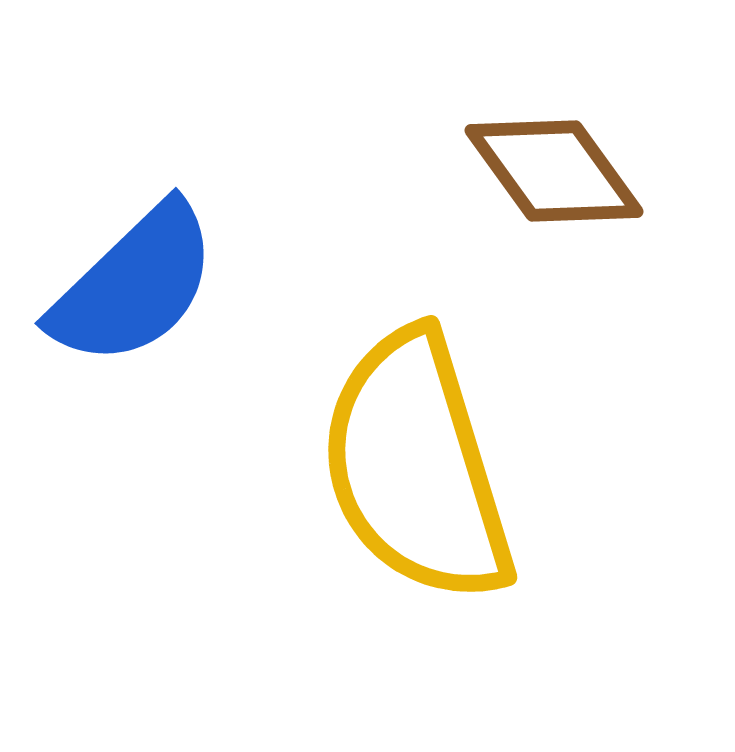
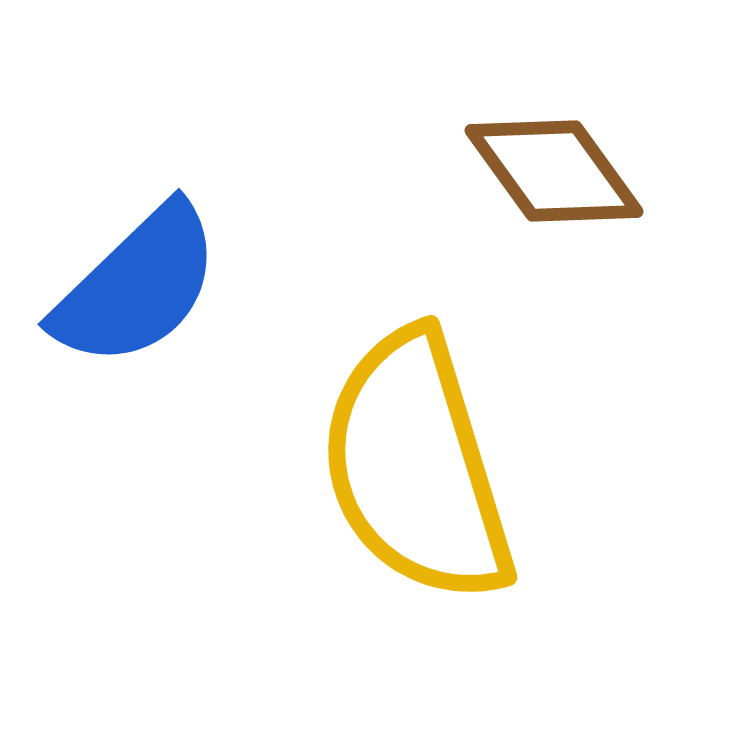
blue semicircle: moved 3 px right, 1 px down
